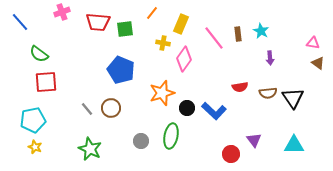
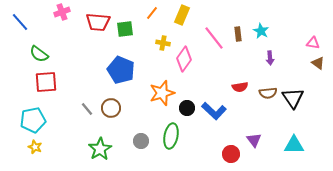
yellow rectangle: moved 1 px right, 9 px up
green star: moved 10 px right; rotated 15 degrees clockwise
